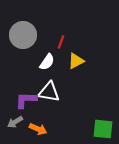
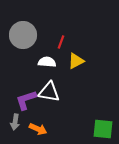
white semicircle: rotated 120 degrees counterclockwise
purple L-shape: rotated 20 degrees counterclockwise
gray arrow: rotated 49 degrees counterclockwise
